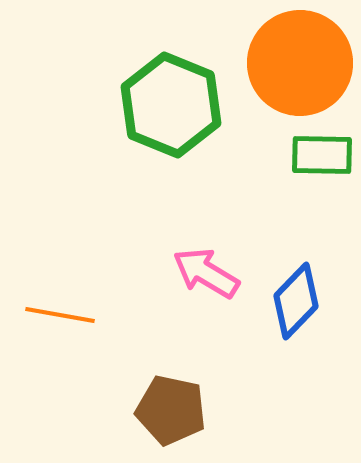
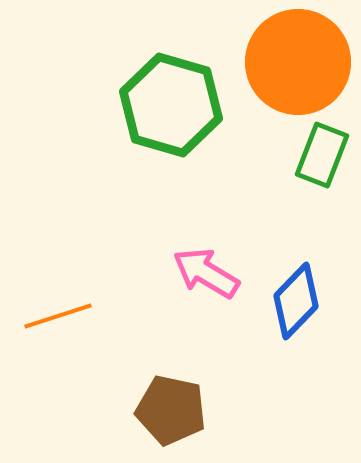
orange circle: moved 2 px left, 1 px up
green hexagon: rotated 6 degrees counterclockwise
green rectangle: rotated 70 degrees counterclockwise
orange line: moved 2 px left, 1 px down; rotated 28 degrees counterclockwise
